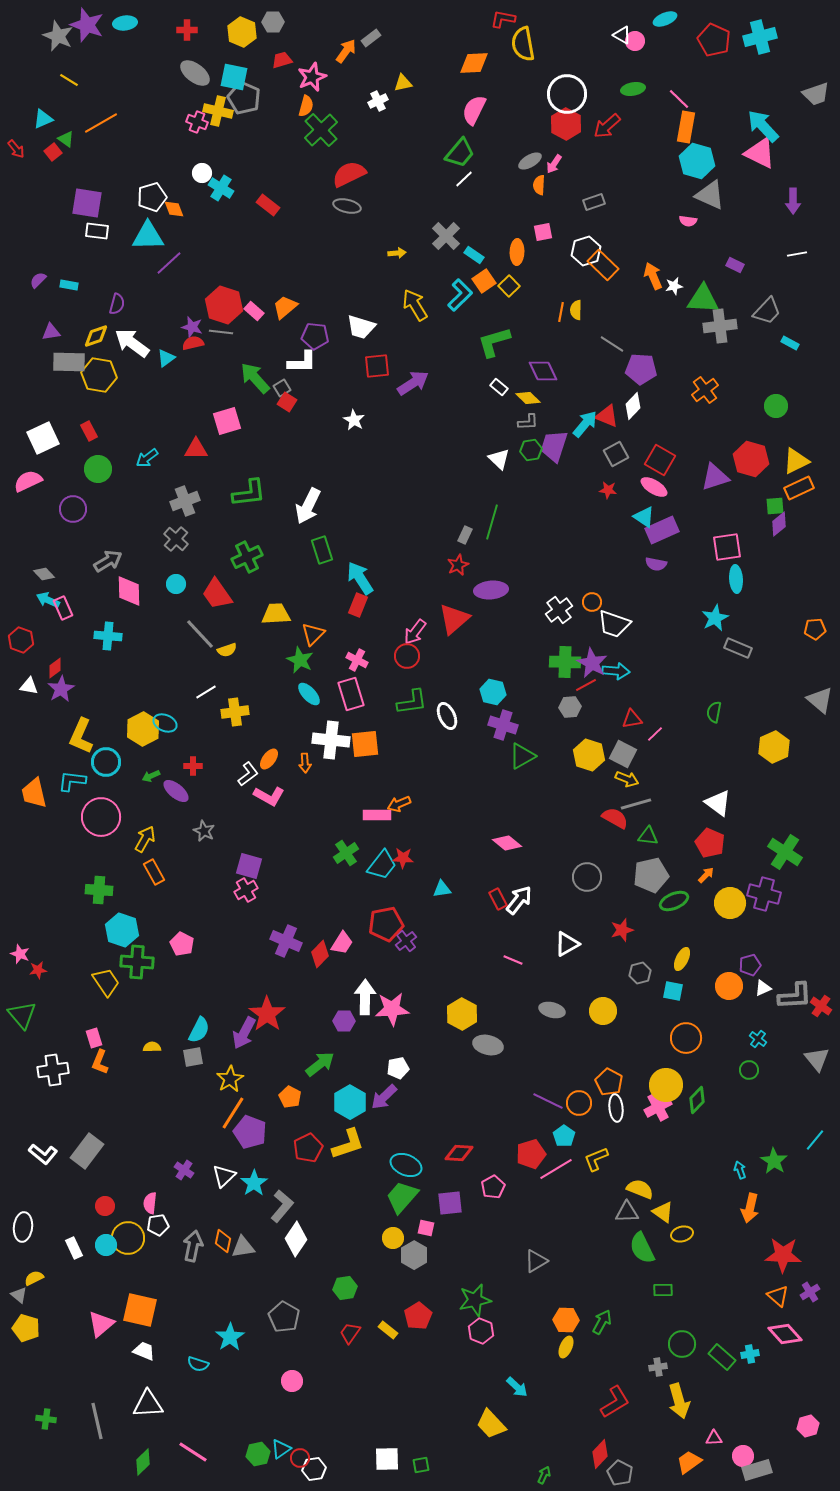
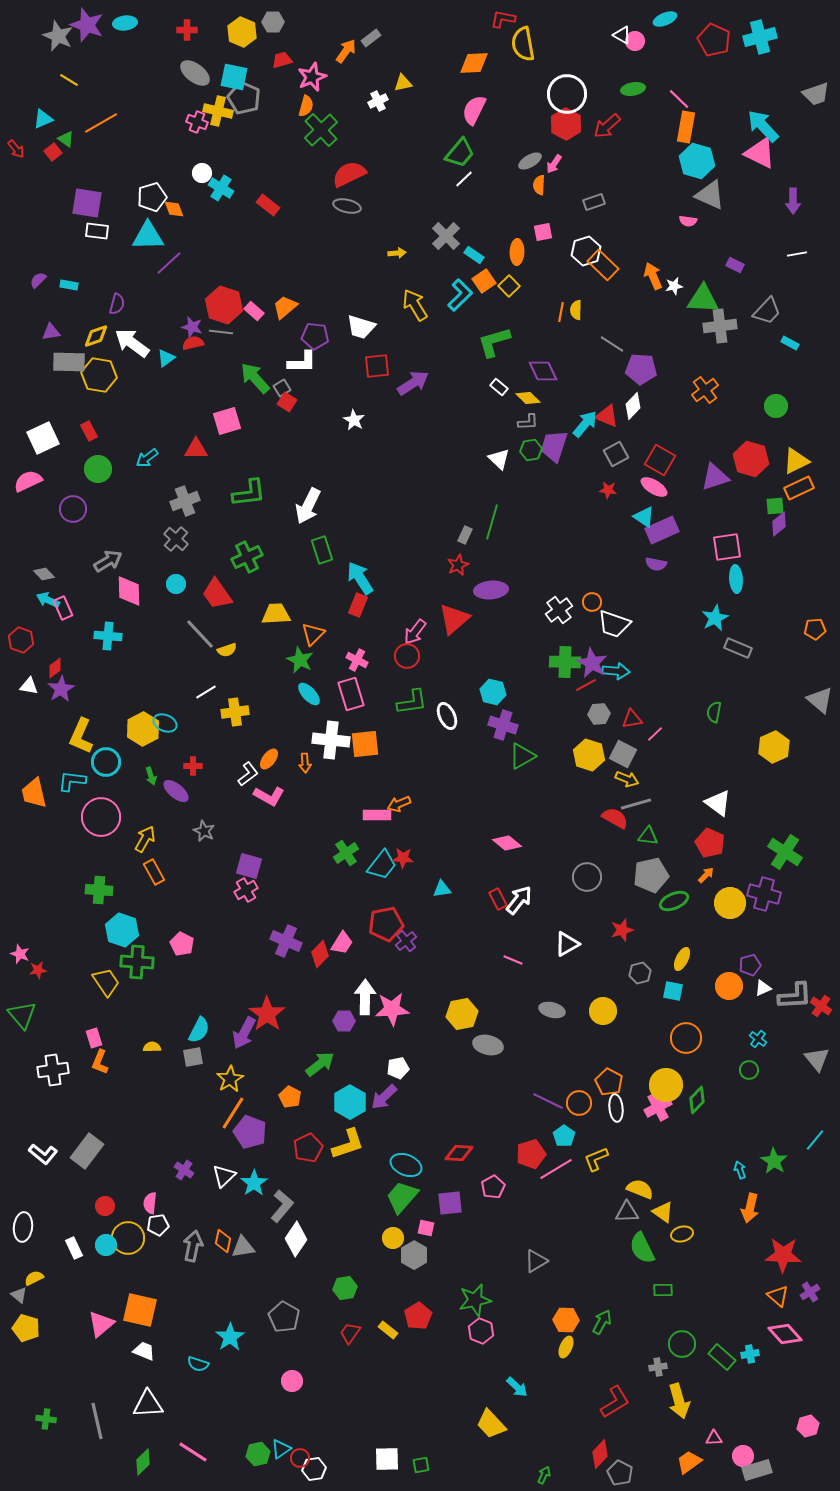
gray hexagon at (570, 707): moved 29 px right, 7 px down
green arrow at (151, 776): rotated 84 degrees counterclockwise
yellow hexagon at (462, 1014): rotated 20 degrees clockwise
